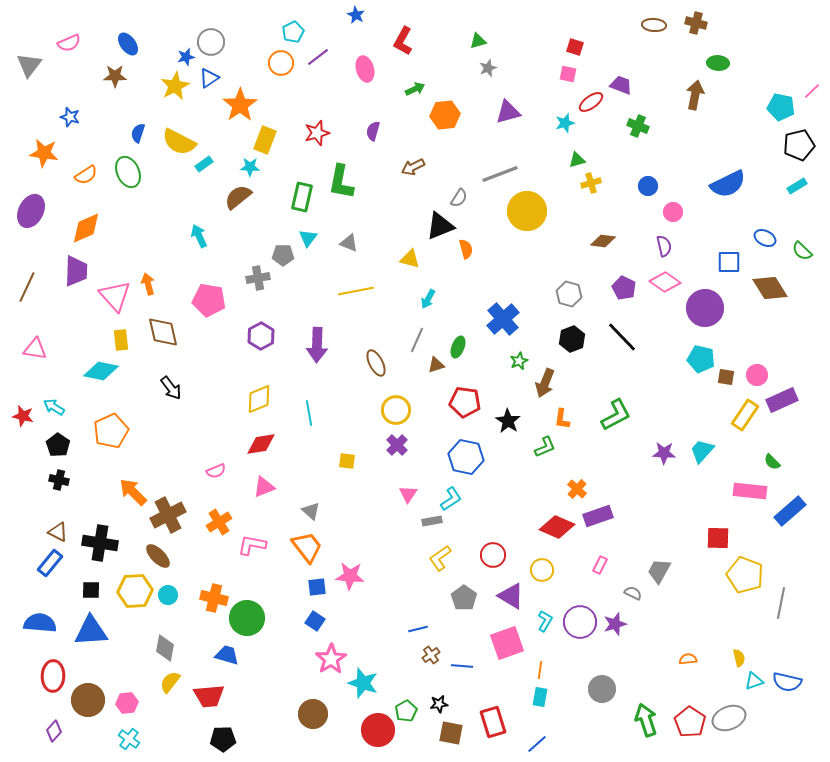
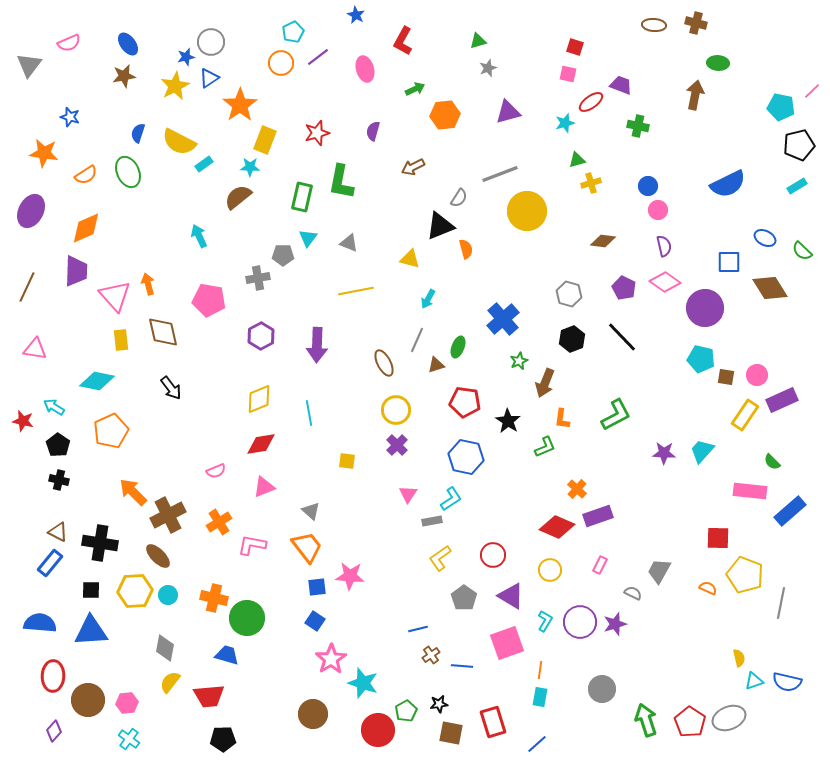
brown star at (115, 76): moved 9 px right; rotated 10 degrees counterclockwise
green cross at (638, 126): rotated 10 degrees counterclockwise
pink circle at (673, 212): moved 15 px left, 2 px up
brown ellipse at (376, 363): moved 8 px right
cyan diamond at (101, 371): moved 4 px left, 10 px down
red star at (23, 416): moved 5 px down
yellow circle at (542, 570): moved 8 px right
orange semicircle at (688, 659): moved 20 px right, 71 px up; rotated 30 degrees clockwise
